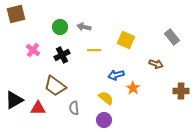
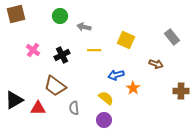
green circle: moved 11 px up
